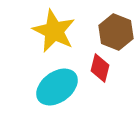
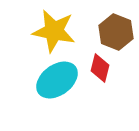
yellow star: rotated 15 degrees counterclockwise
cyan ellipse: moved 7 px up
